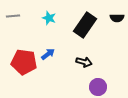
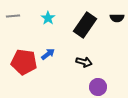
cyan star: moved 1 px left; rotated 16 degrees clockwise
